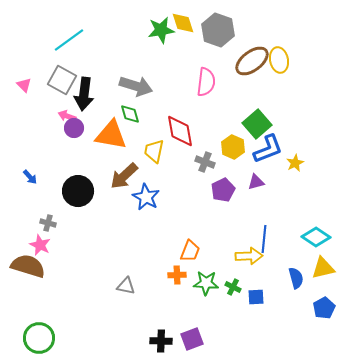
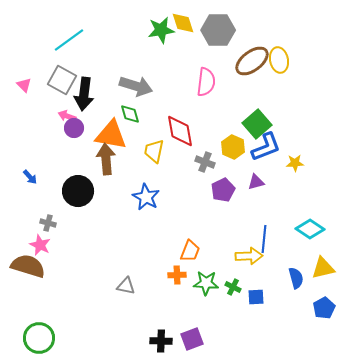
gray hexagon at (218, 30): rotated 20 degrees counterclockwise
blue L-shape at (268, 149): moved 2 px left, 2 px up
yellow star at (295, 163): rotated 24 degrees clockwise
brown arrow at (124, 176): moved 18 px left, 17 px up; rotated 128 degrees clockwise
cyan diamond at (316, 237): moved 6 px left, 8 px up
